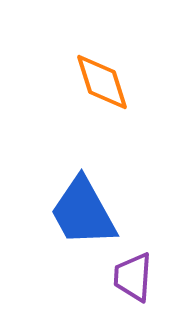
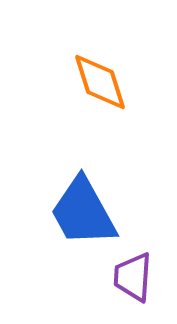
orange diamond: moved 2 px left
